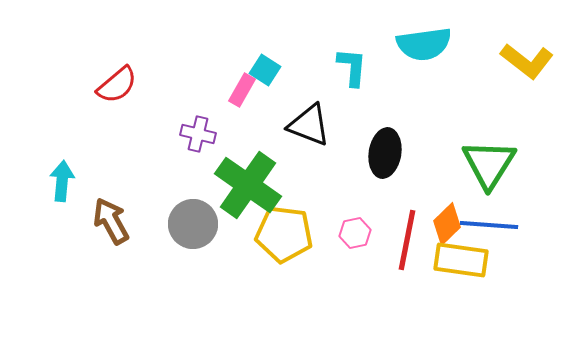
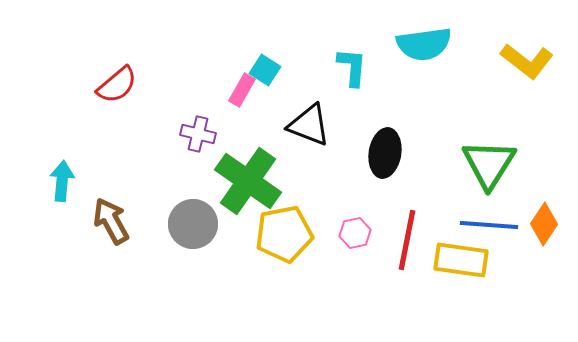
green cross: moved 4 px up
orange diamond: moved 97 px right; rotated 12 degrees counterclockwise
yellow pentagon: rotated 18 degrees counterclockwise
